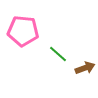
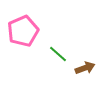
pink pentagon: rotated 28 degrees counterclockwise
